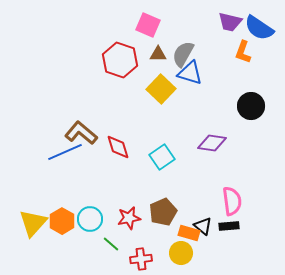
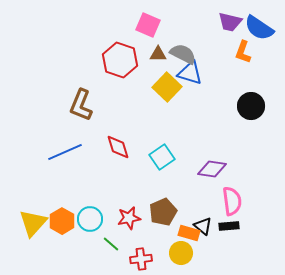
gray semicircle: rotated 88 degrees clockwise
yellow square: moved 6 px right, 2 px up
brown L-shape: moved 28 px up; rotated 108 degrees counterclockwise
purple diamond: moved 26 px down
